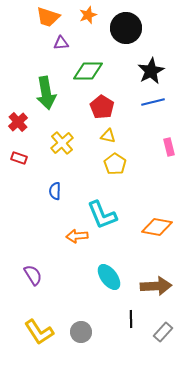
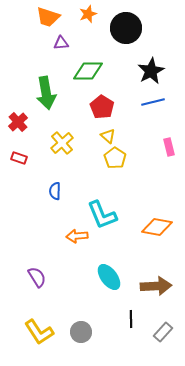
orange star: moved 1 px up
yellow triangle: rotated 28 degrees clockwise
yellow pentagon: moved 6 px up
purple semicircle: moved 4 px right, 2 px down
